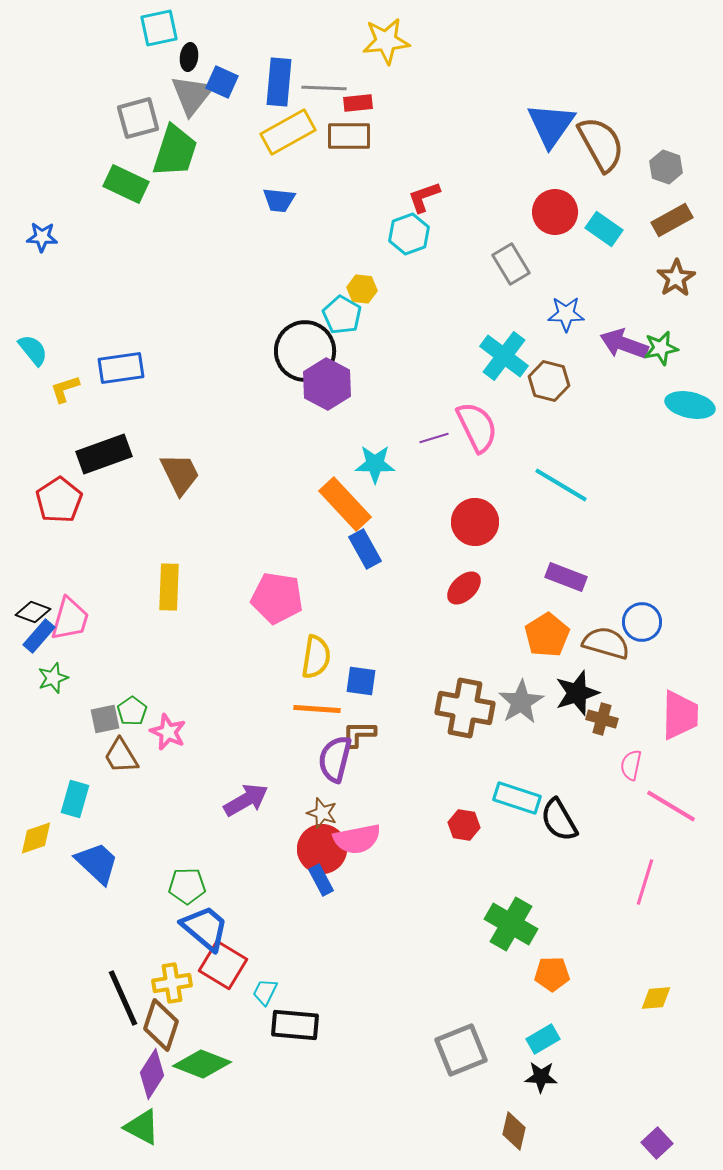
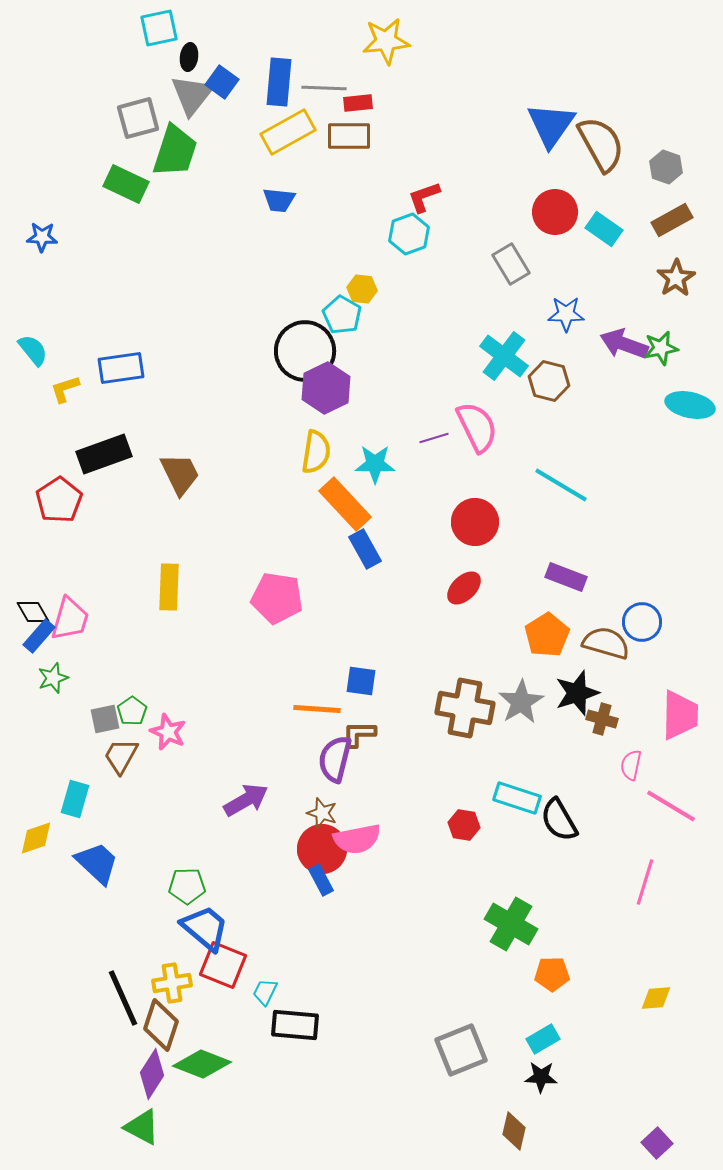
blue square at (222, 82): rotated 12 degrees clockwise
purple hexagon at (327, 384): moved 1 px left, 4 px down; rotated 6 degrees clockwise
black diamond at (33, 612): rotated 40 degrees clockwise
yellow semicircle at (316, 657): moved 205 px up
brown trapezoid at (121, 756): rotated 60 degrees clockwise
red square at (223, 965): rotated 9 degrees counterclockwise
